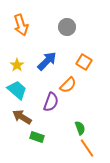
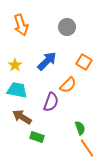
yellow star: moved 2 px left
cyan trapezoid: rotated 30 degrees counterclockwise
